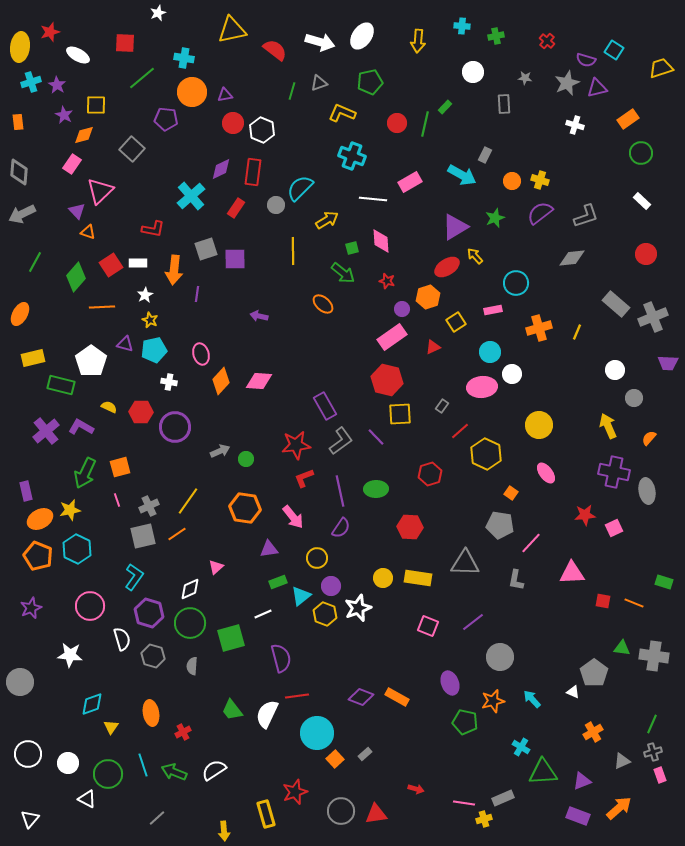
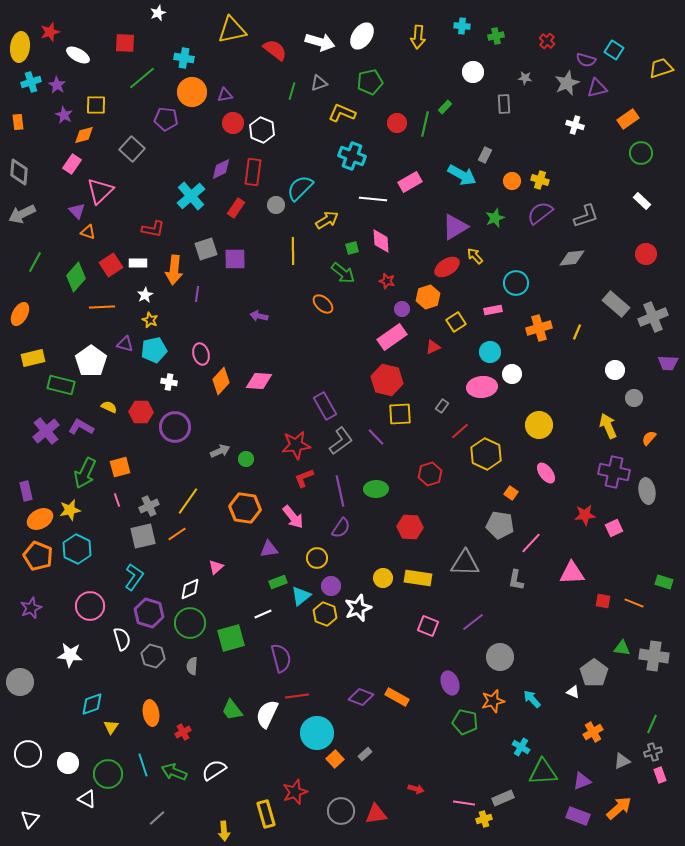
yellow arrow at (418, 41): moved 4 px up
